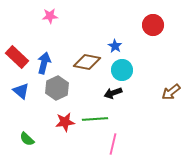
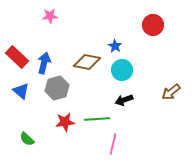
gray hexagon: rotated 10 degrees clockwise
black arrow: moved 11 px right, 7 px down
green line: moved 2 px right
